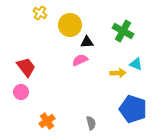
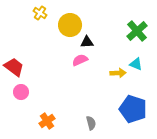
green cross: moved 14 px right; rotated 20 degrees clockwise
red trapezoid: moved 12 px left; rotated 15 degrees counterclockwise
